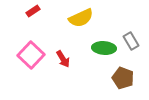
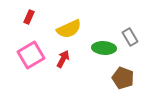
red rectangle: moved 4 px left, 6 px down; rotated 32 degrees counterclockwise
yellow semicircle: moved 12 px left, 11 px down
gray rectangle: moved 1 px left, 4 px up
pink square: rotated 16 degrees clockwise
red arrow: rotated 120 degrees counterclockwise
